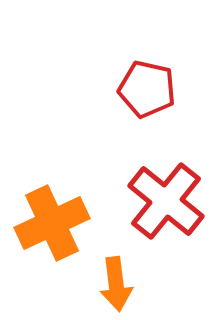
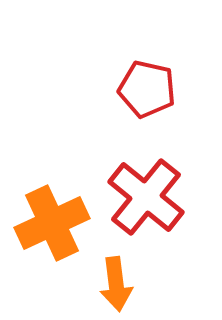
red cross: moved 20 px left, 4 px up
